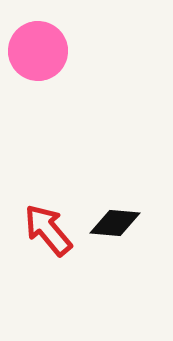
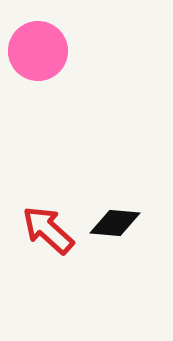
red arrow: rotated 8 degrees counterclockwise
